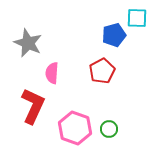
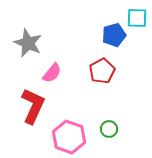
pink semicircle: rotated 145 degrees counterclockwise
pink hexagon: moved 6 px left, 9 px down
